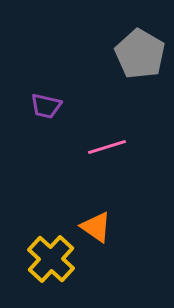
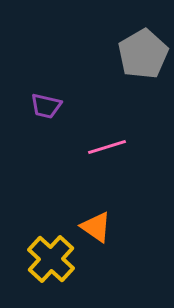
gray pentagon: moved 3 px right; rotated 12 degrees clockwise
